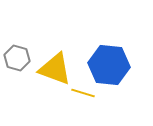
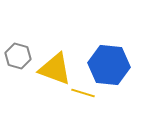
gray hexagon: moved 1 px right, 2 px up
